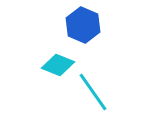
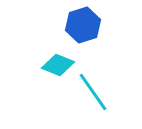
blue hexagon: rotated 20 degrees clockwise
